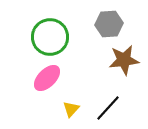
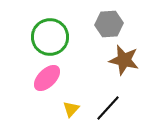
brown star: rotated 20 degrees clockwise
